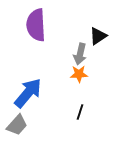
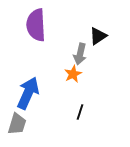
orange star: moved 6 px left; rotated 24 degrees counterclockwise
blue arrow: rotated 16 degrees counterclockwise
gray trapezoid: moved 1 px up; rotated 25 degrees counterclockwise
